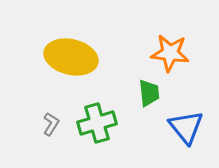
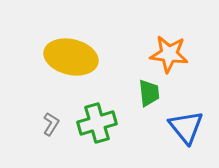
orange star: moved 1 px left, 1 px down
